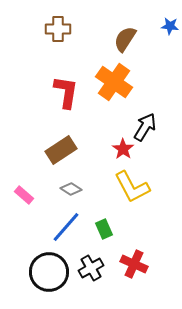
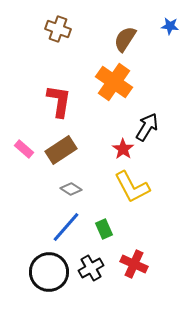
brown cross: rotated 20 degrees clockwise
red L-shape: moved 7 px left, 9 px down
black arrow: moved 2 px right
pink rectangle: moved 46 px up
